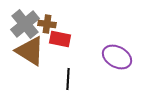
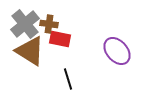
brown cross: moved 2 px right
purple ellipse: moved 6 px up; rotated 20 degrees clockwise
black line: rotated 20 degrees counterclockwise
